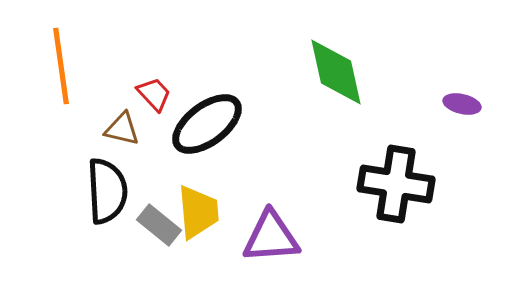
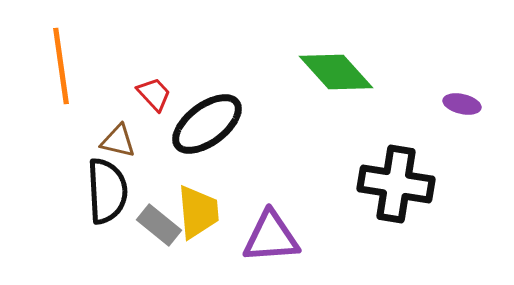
green diamond: rotated 30 degrees counterclockwise
brown triangle: moved 4 px left, 12 px down
